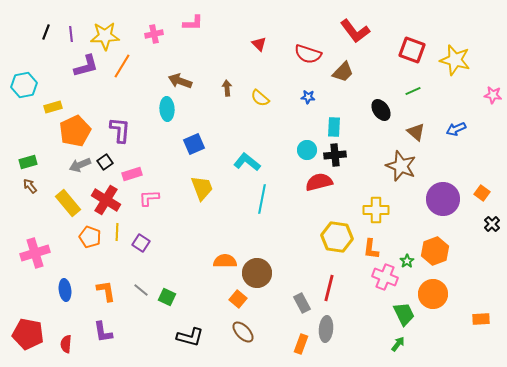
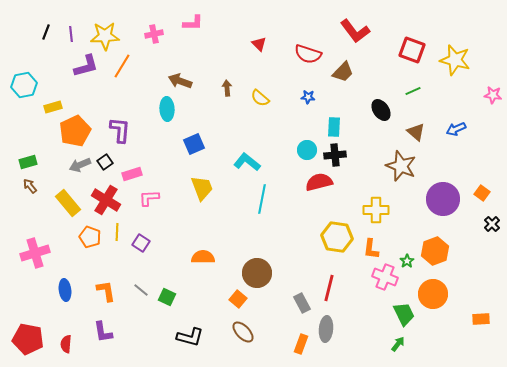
orange semicircle at (225, 261): moved 22 px left, 4 px up
red pentagon at (28, 334): moved 5 px down
